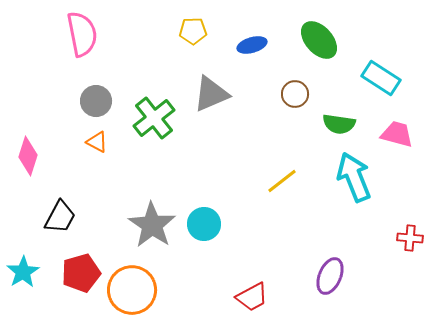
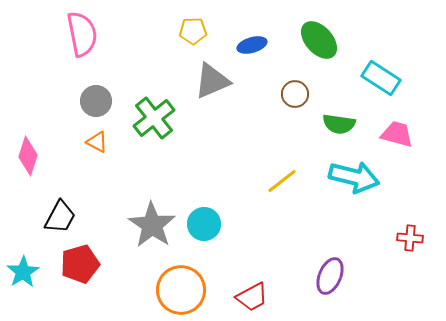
gray triangle: moved 1 px right, 13 px up
cyan arrow: rotated 126 degrees clockwise
red pentagon: moved 1 px left, 9 px up
orange circle: moved 49 px right
